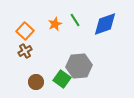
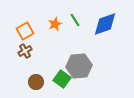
orange square: rotated 18 degrees clockwise
